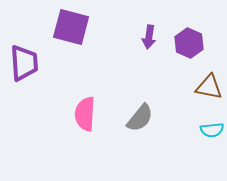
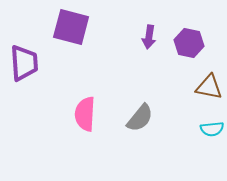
purple hexagon: rotated 12 degrees counterclockwise
cyan semicircle: moved 1 px up
